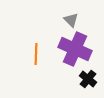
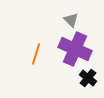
orange line: rotated 15 degrees clockwise
black cross: moved 1 px up
